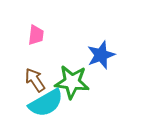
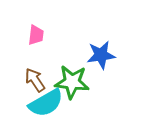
blue star: rotated 12 degrees clockwise
